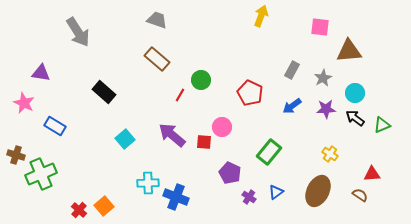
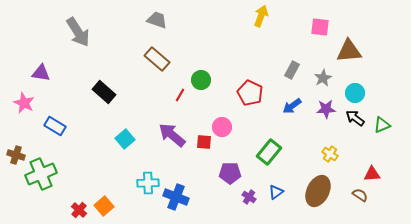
purple pentagon: rotated 25 degrees counterclockwise
